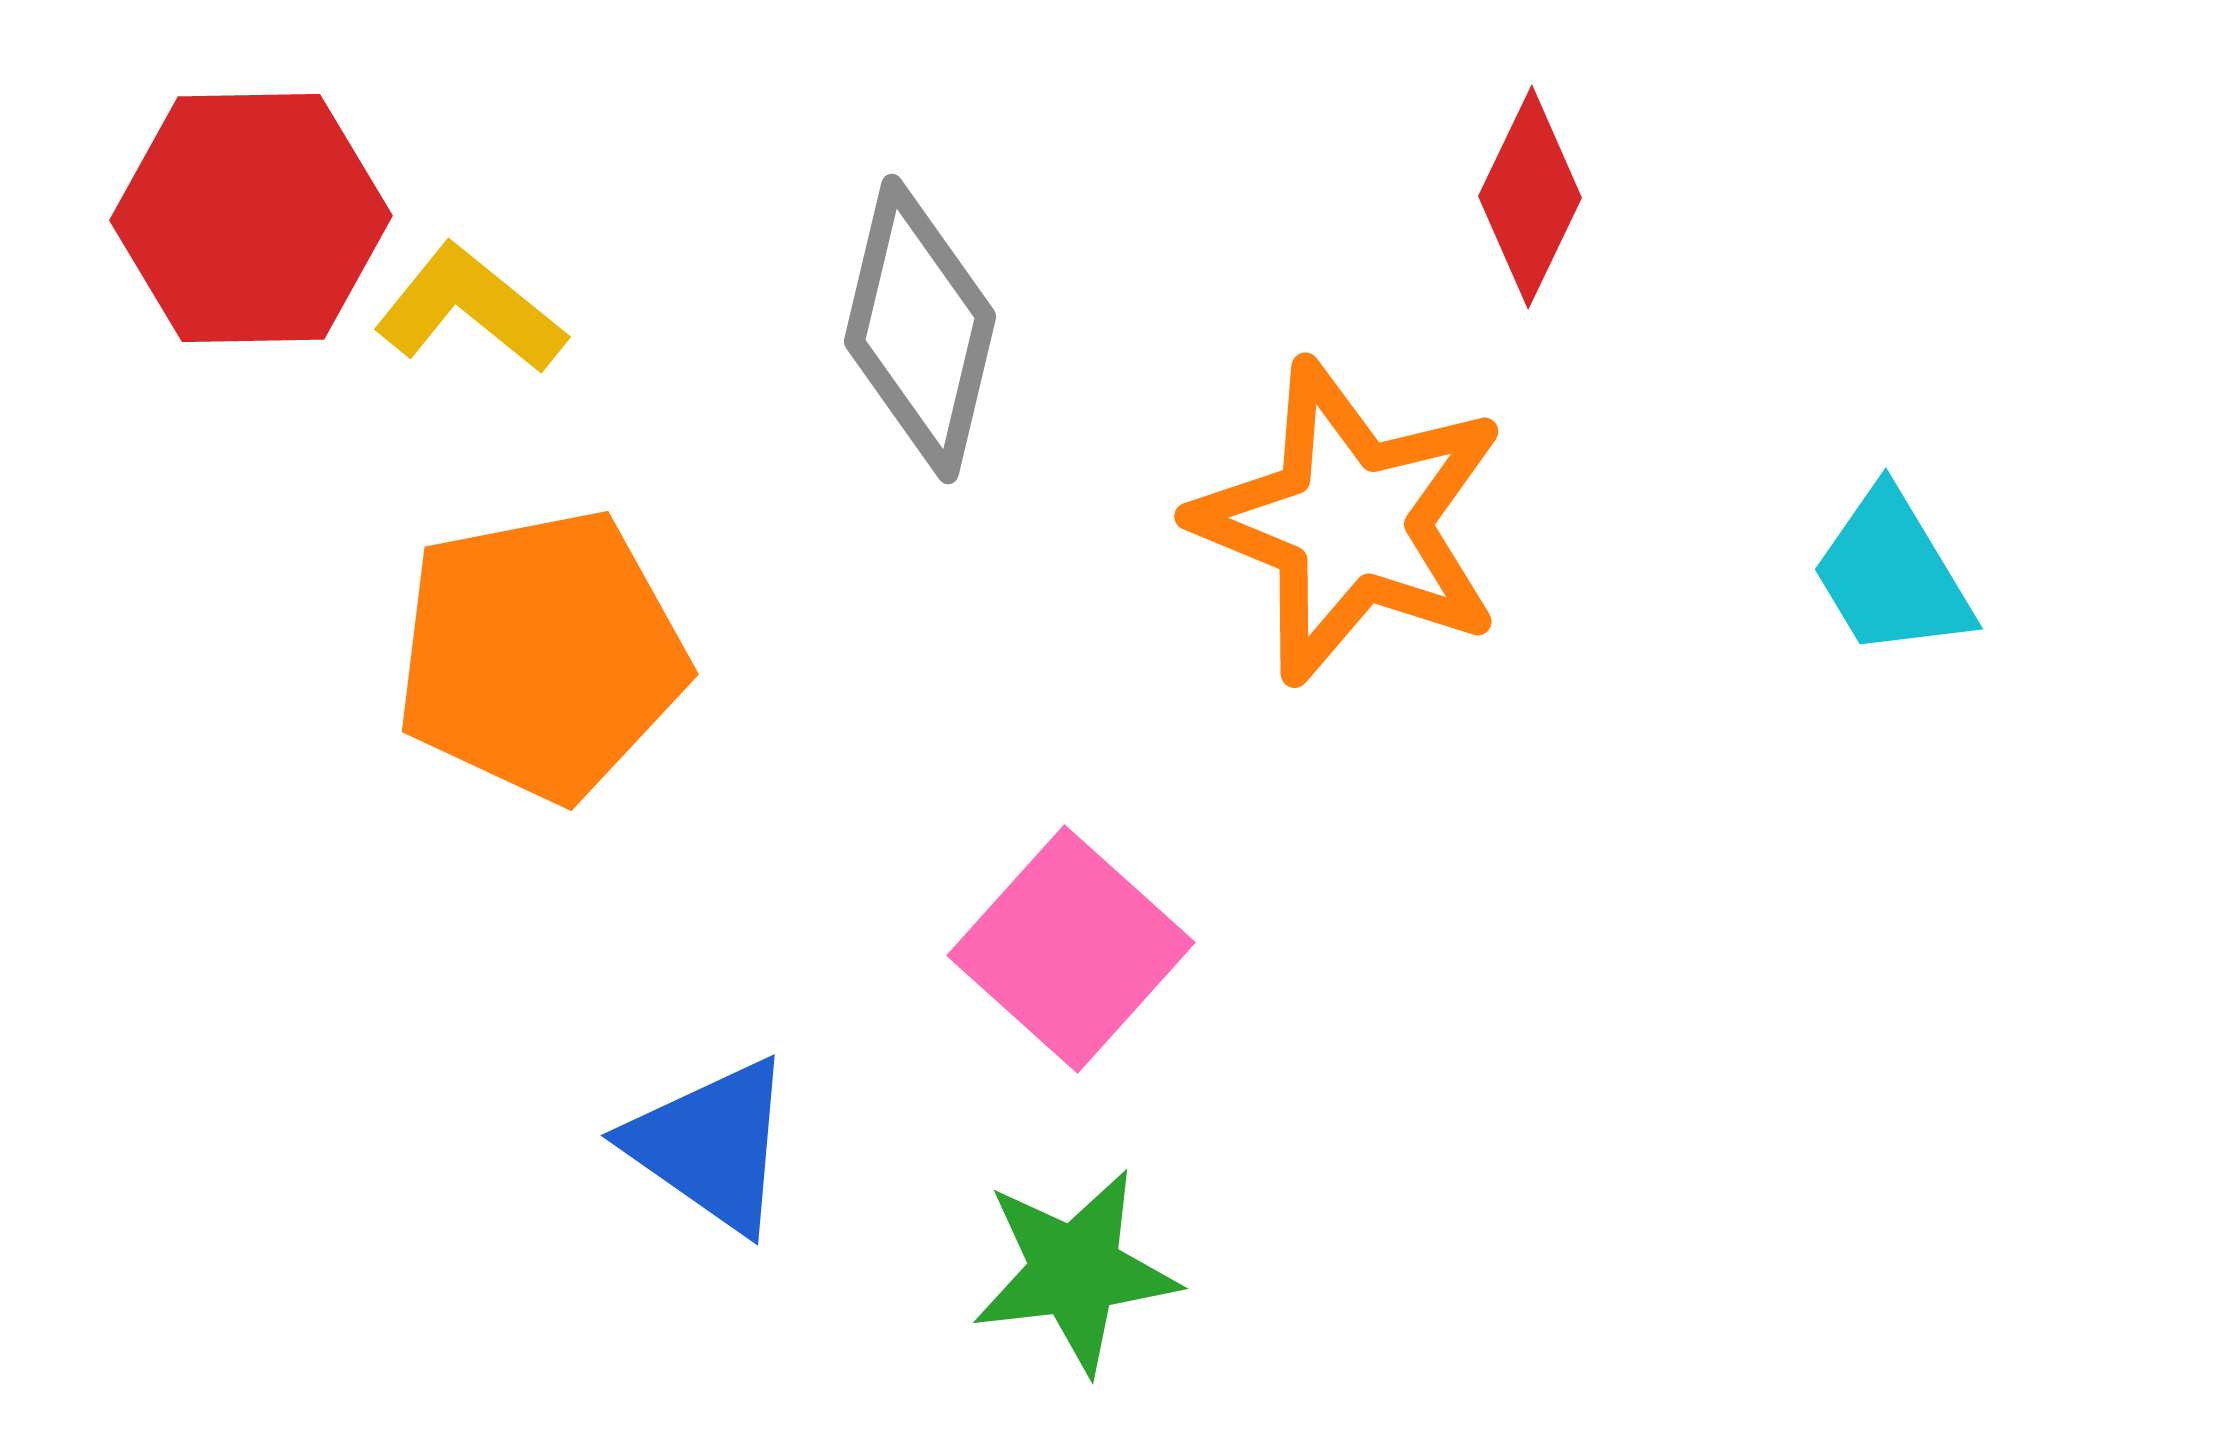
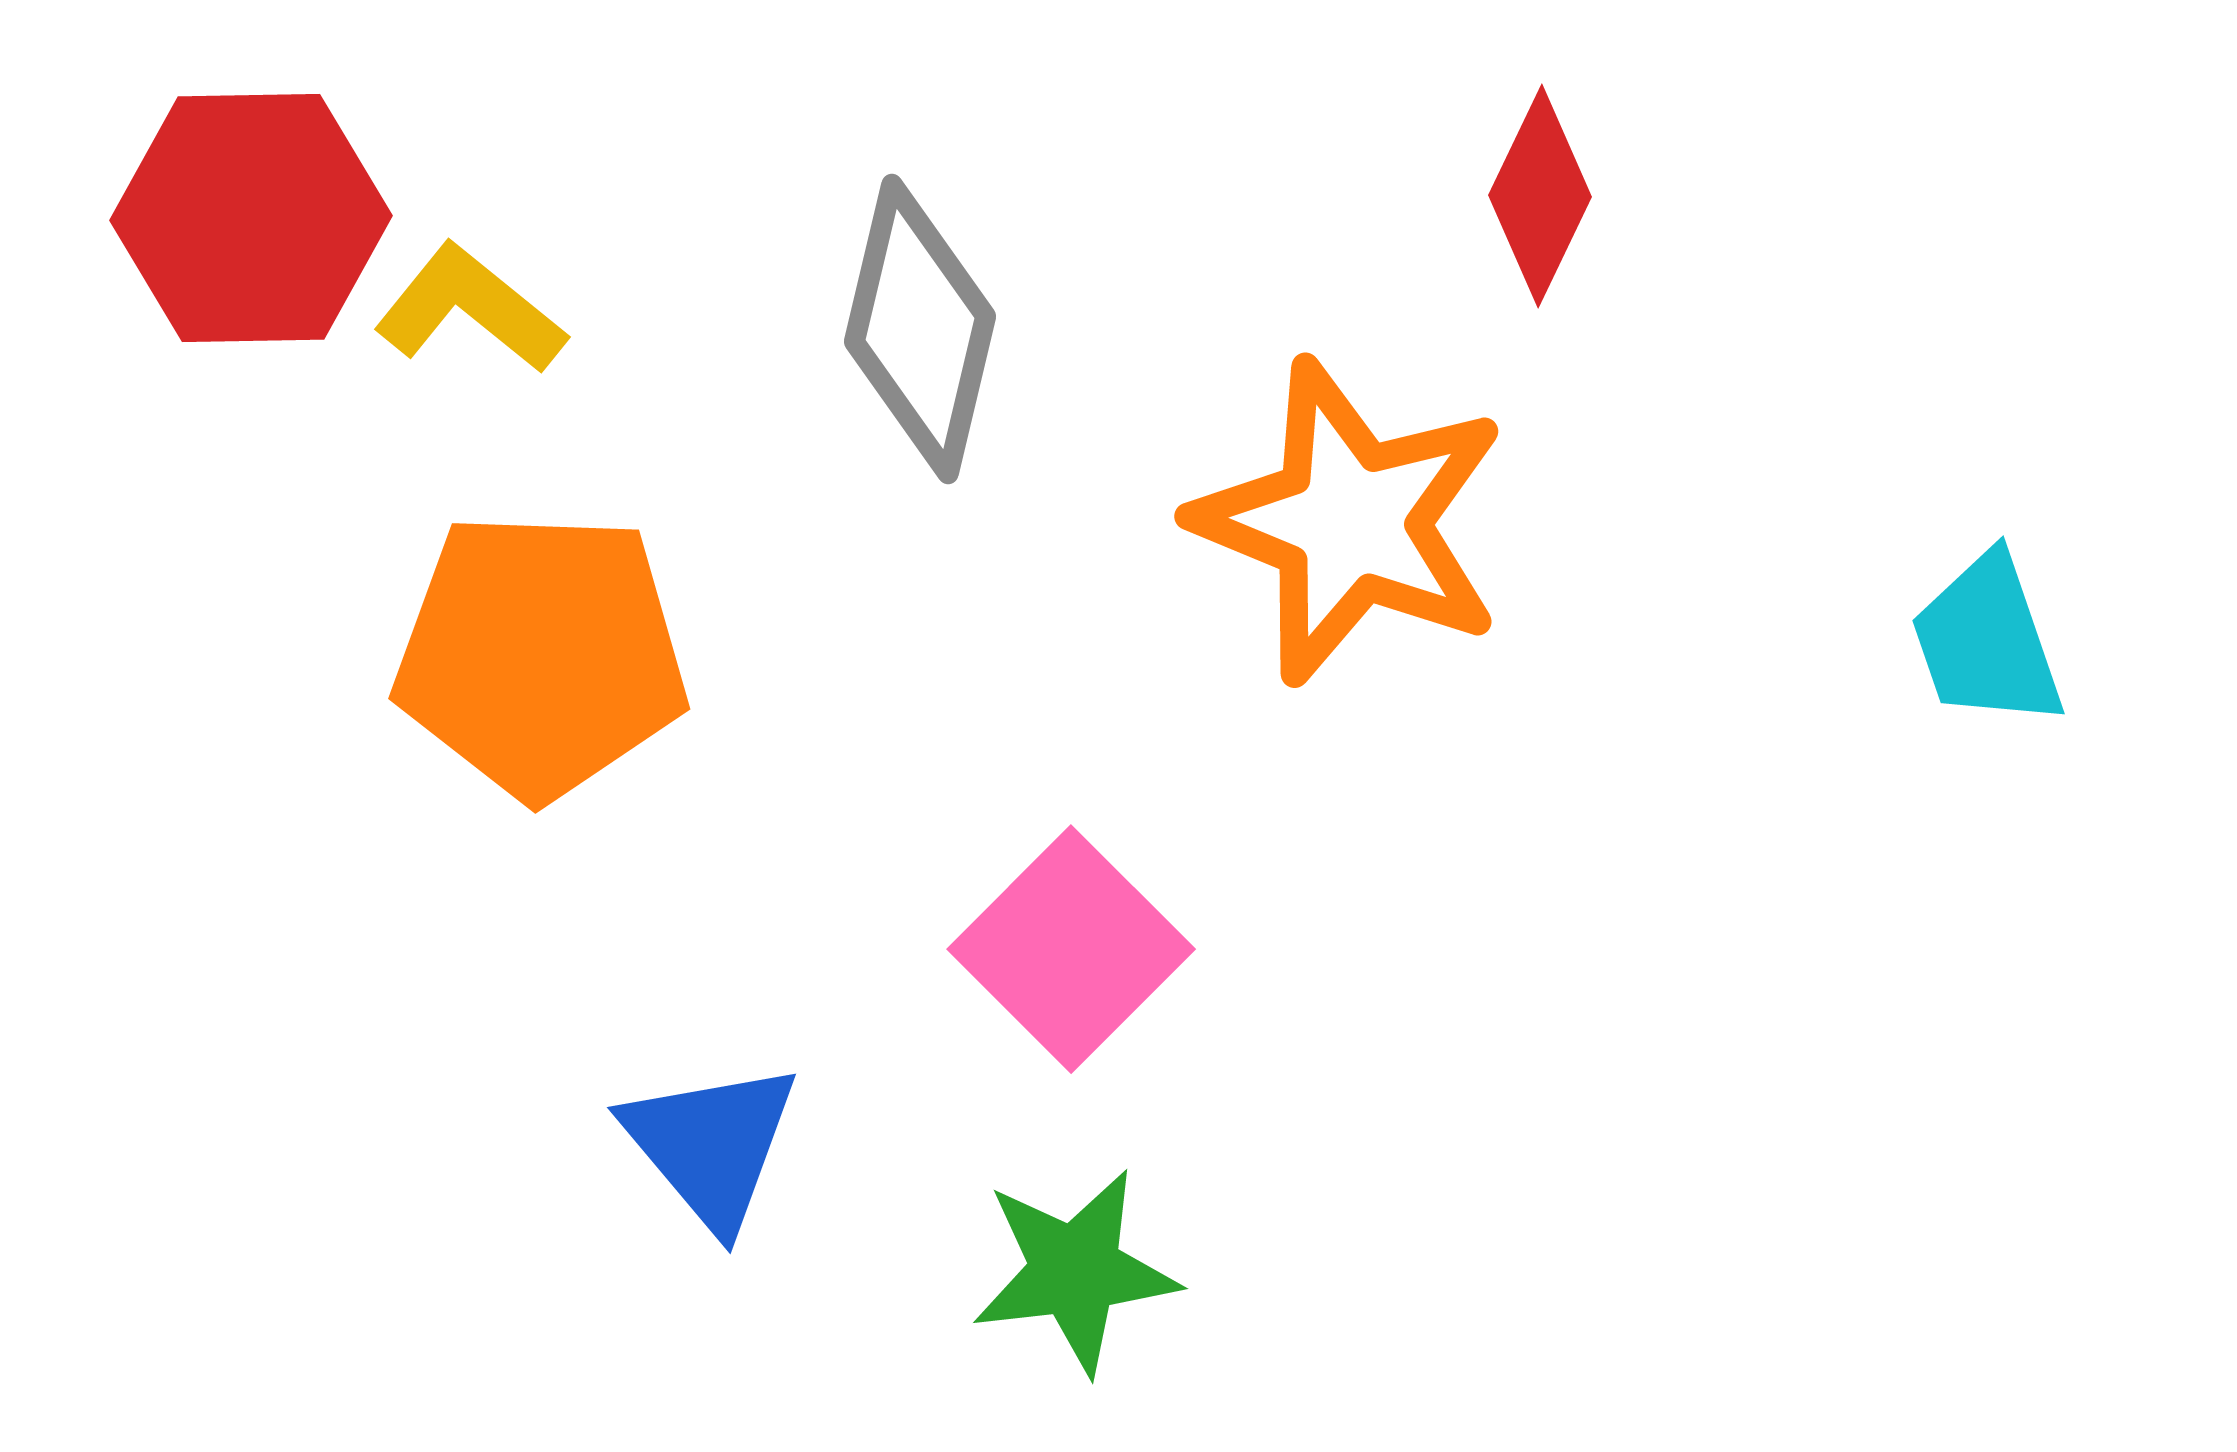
red diamond: moved 10 px right, 1 px up
cyan trapezoid: moved 95 px right, 67 px down; rotated 12 degrees clockwise
orange pentagon: rotated 13 degrees clockwise
pink square: rotated 3 degrees clockwise
blue triangle: rotated 15 degrees clockwise
